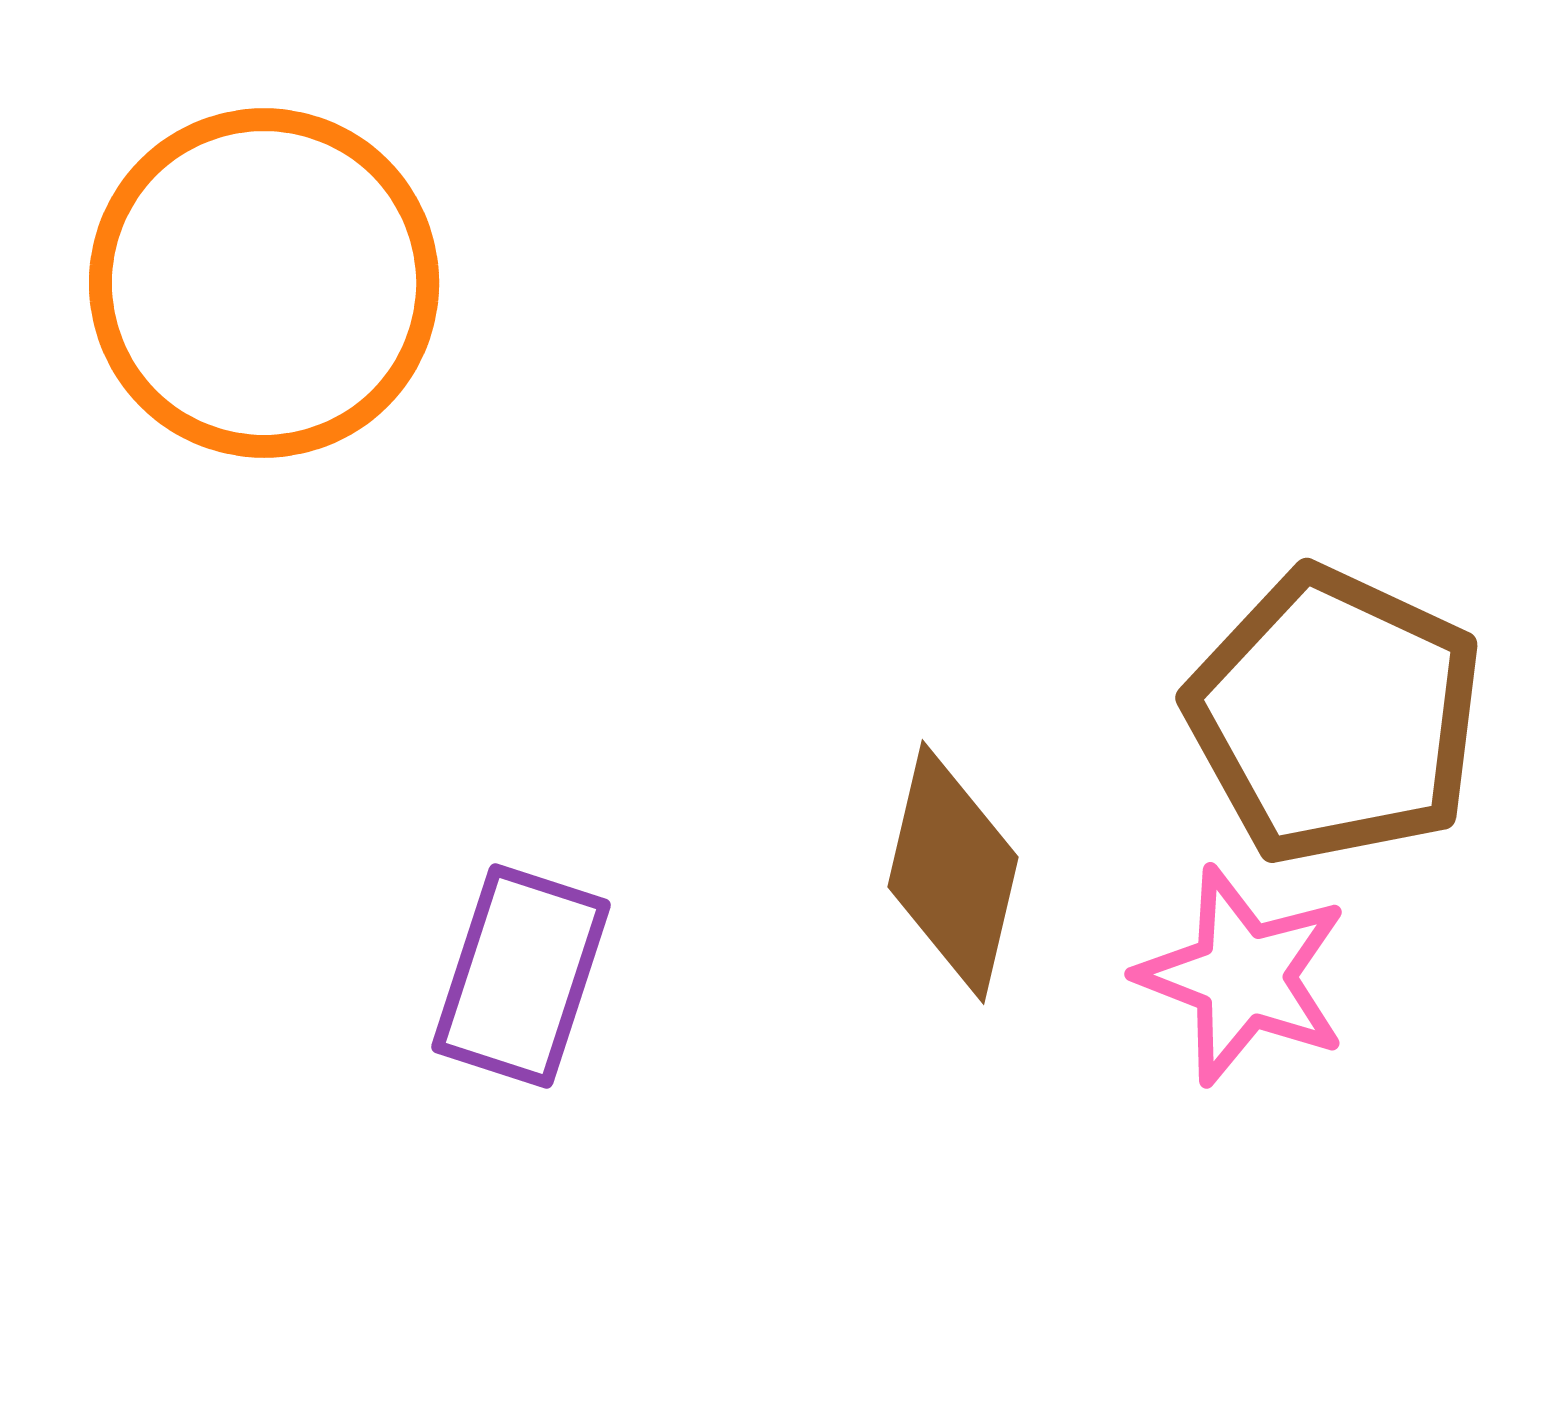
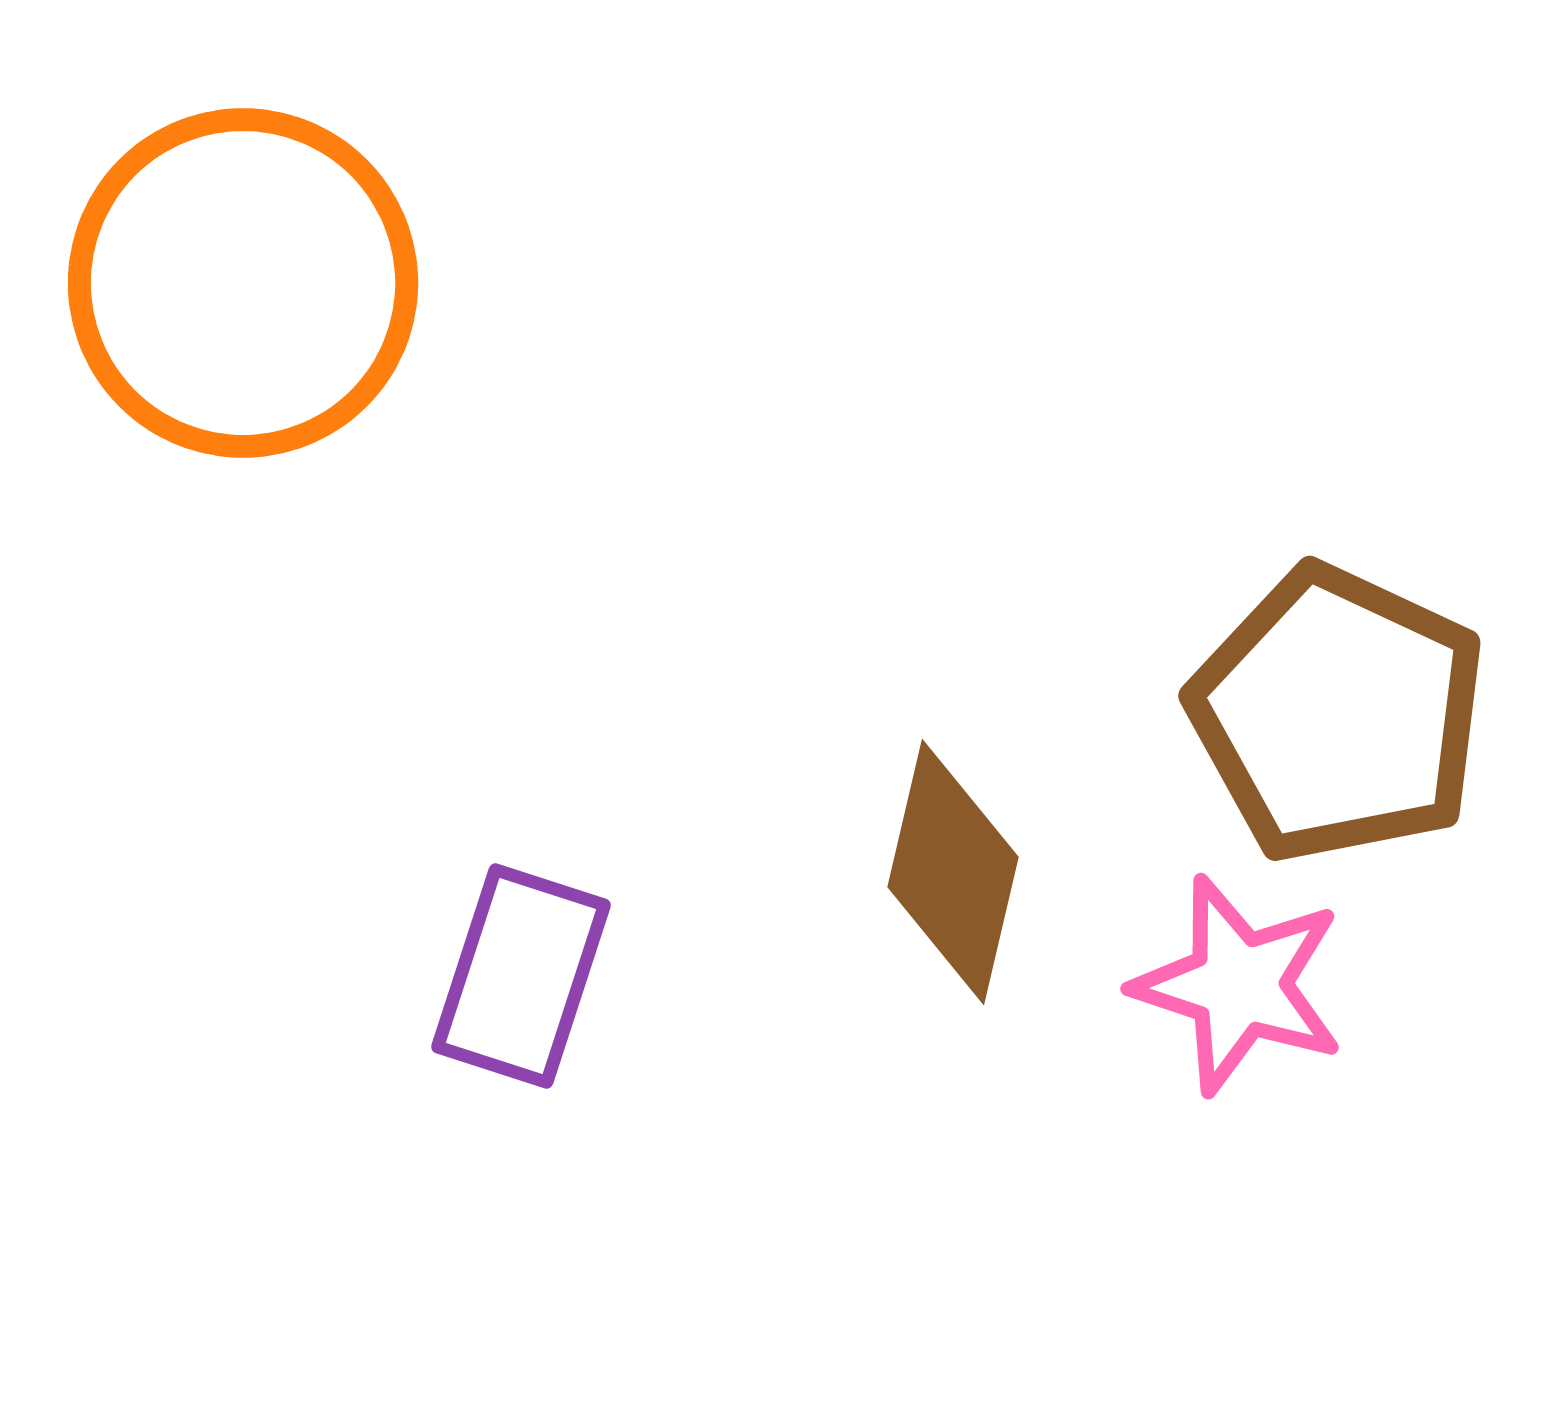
orange circle: moved 21 px left
brown pentagon: moved 3 px right, 2 px up
pink star: moved 4 px left, 9 px down; rotated 3 degrees counterclockwise
